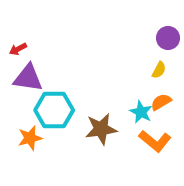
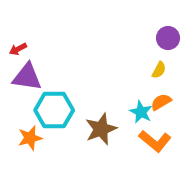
purple triangle: moved 1 px left, 1 px up
brown star: rotated 12 degrees counterclockwise
